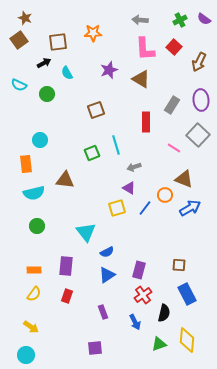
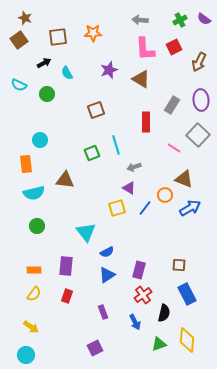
brown square at (58, 42): moved 5 px up
red square at (174, 47): rotated 21 degrees clockwise
purple square at (95, 348): rotated 21 degrees counterclockwise
